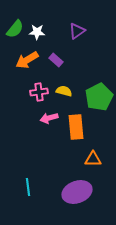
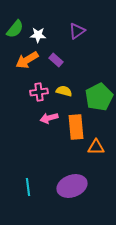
white star: moved 1 px right, 3 px down
orange triangle: moved 3 px right, 12 px up
purple ellipse: moved 5 px left, 6 px up
